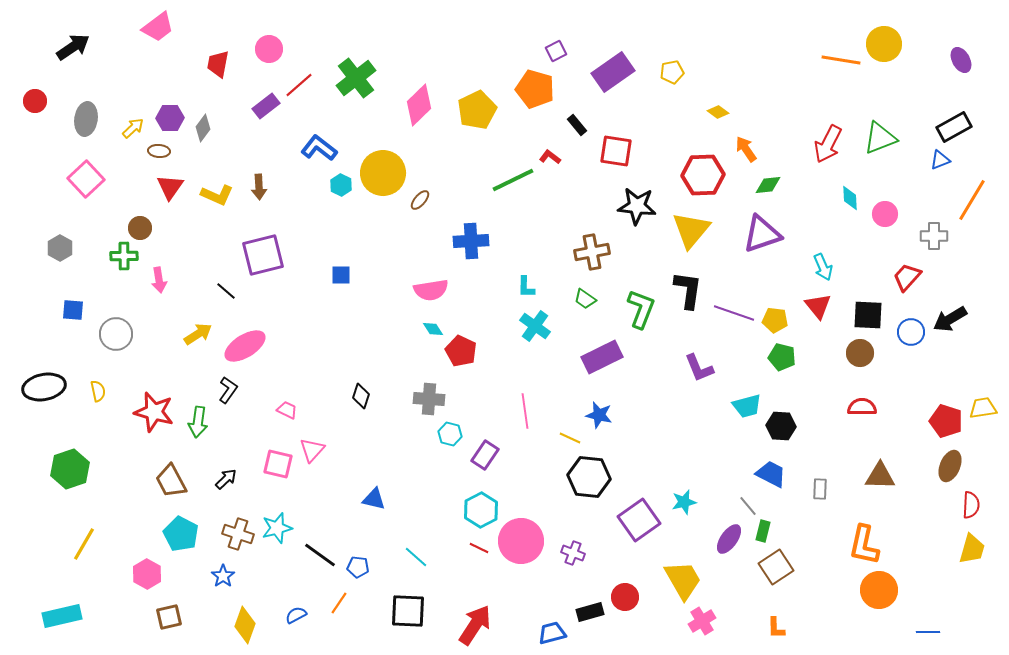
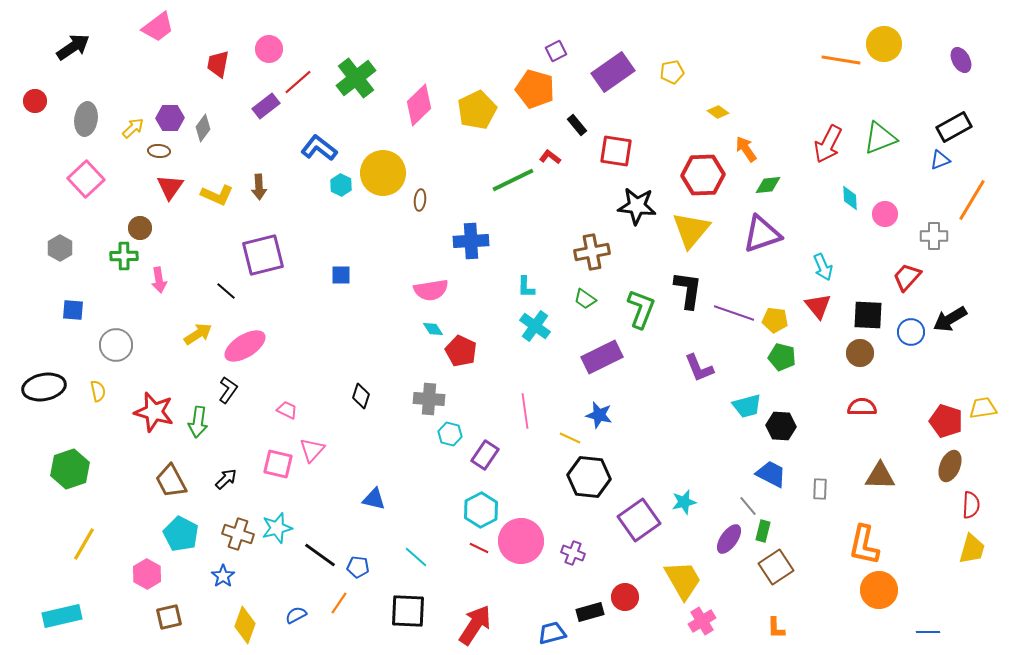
red line at (299, 85): moved 1 px left, 3 px up
brown ellipse at (420, 200): rotated 35 degrees counterclockwise
gray circle at (116, 334): moved 11 px down
